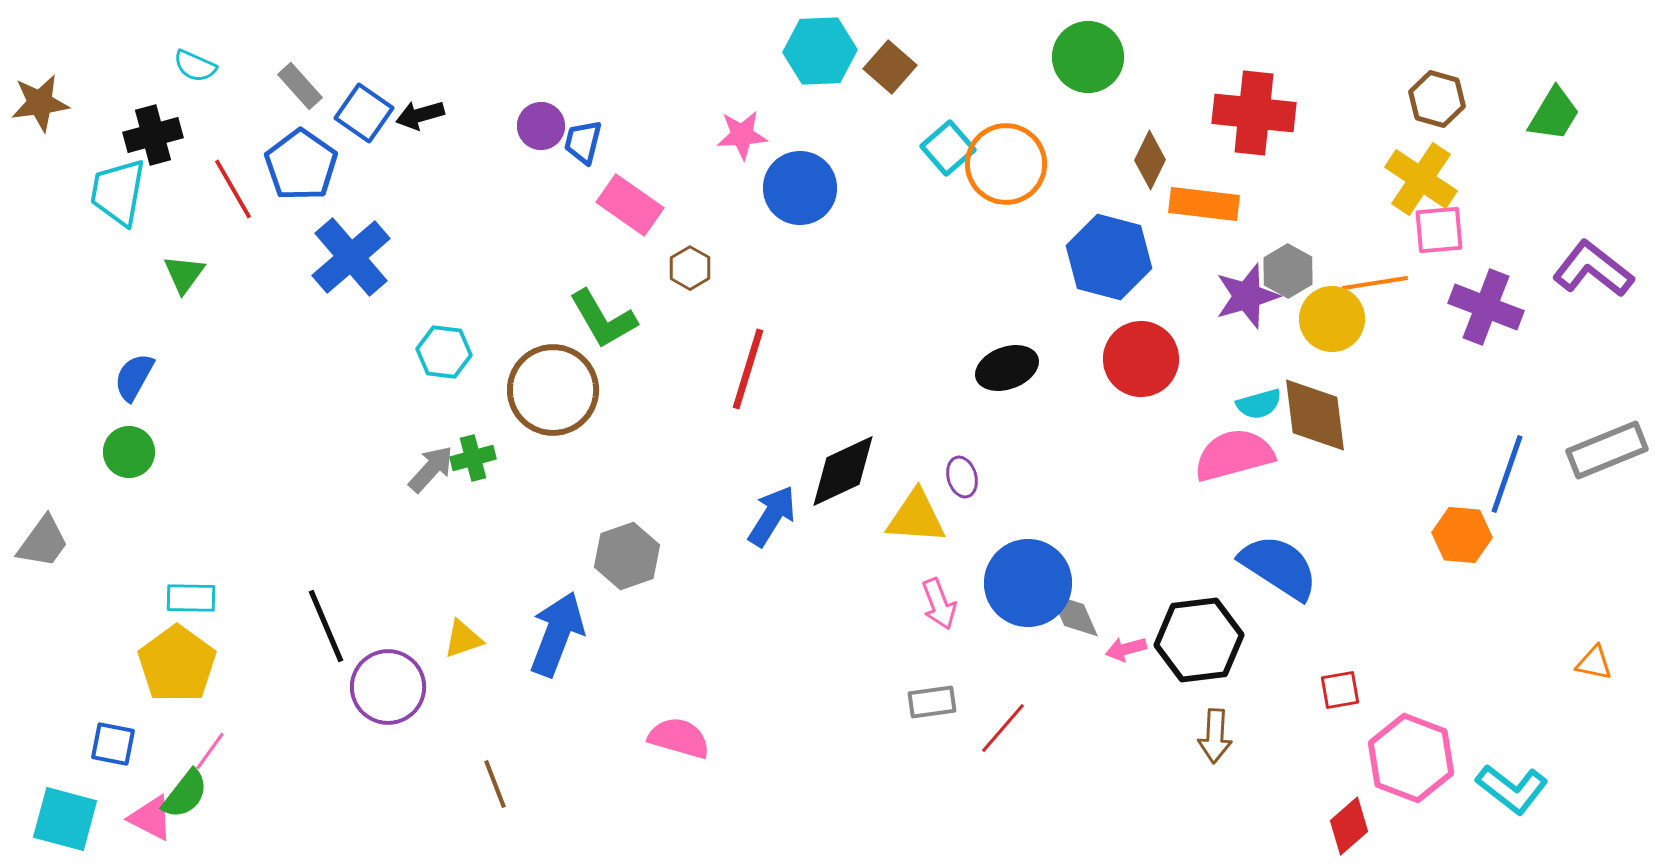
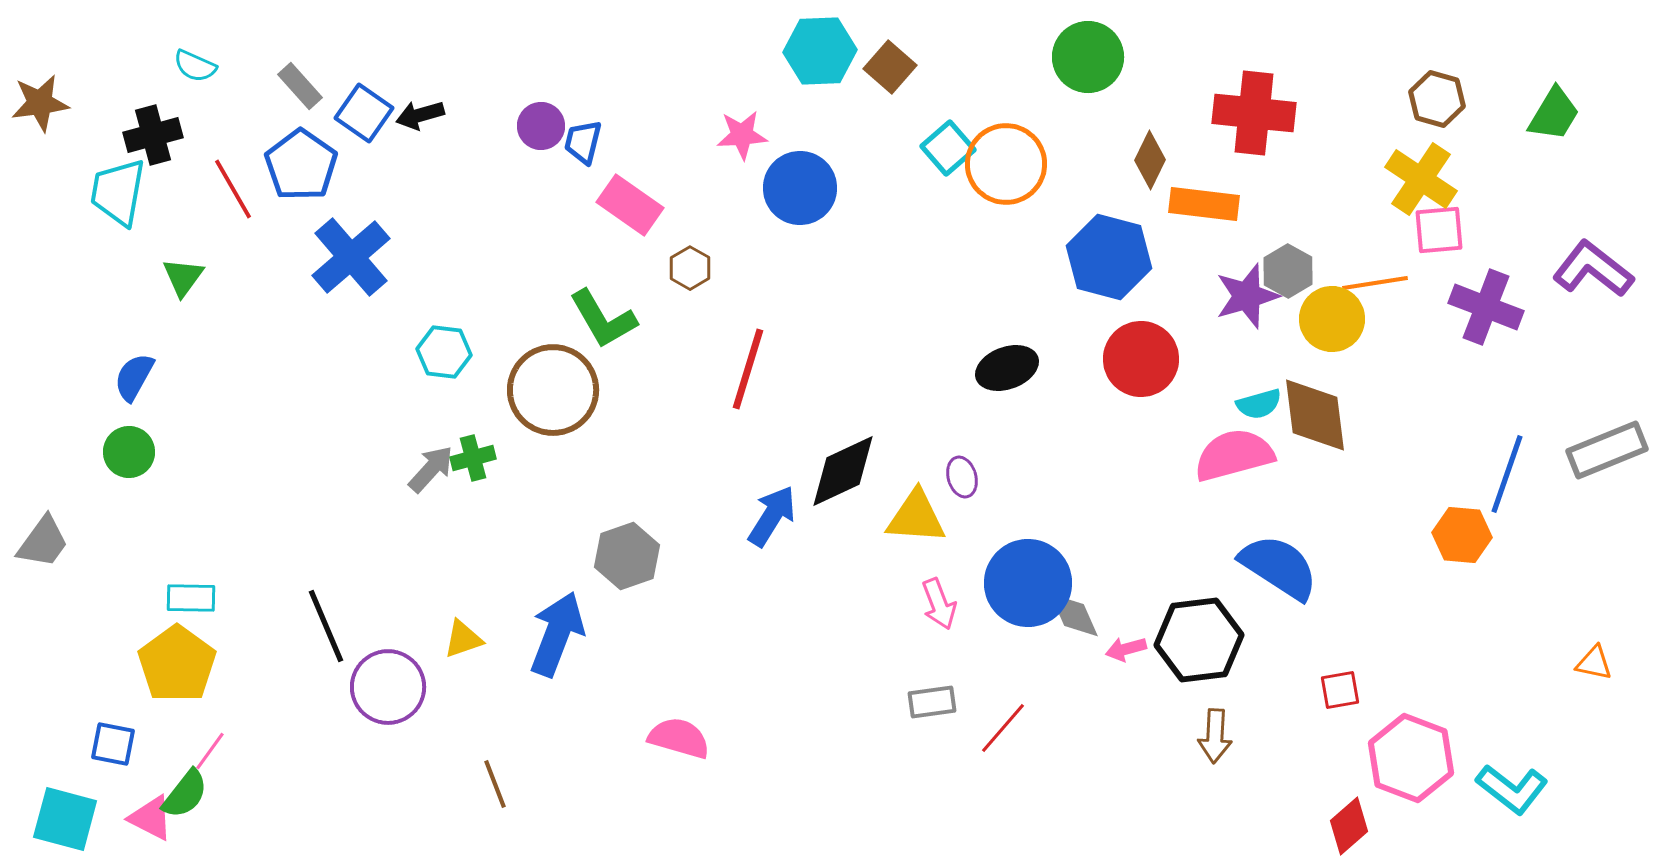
green triangle at (184, 274): moved 1 px left, 3 px down
